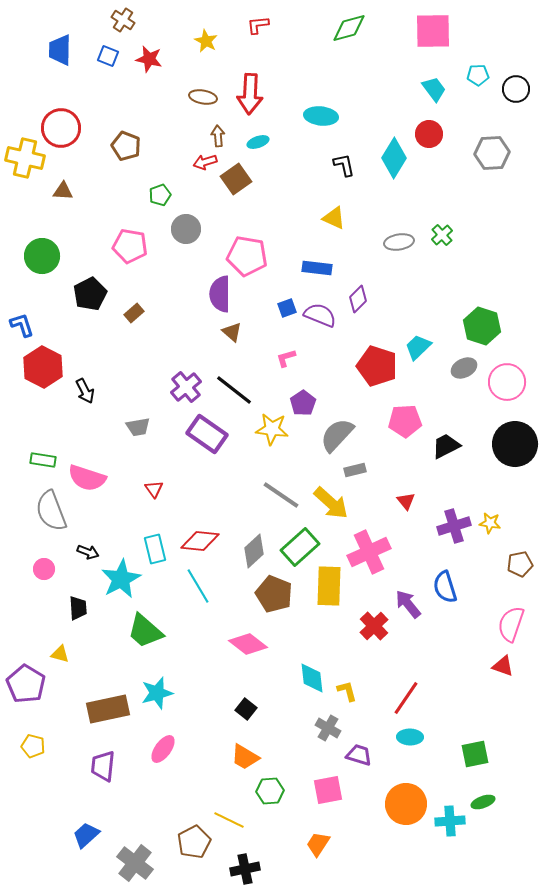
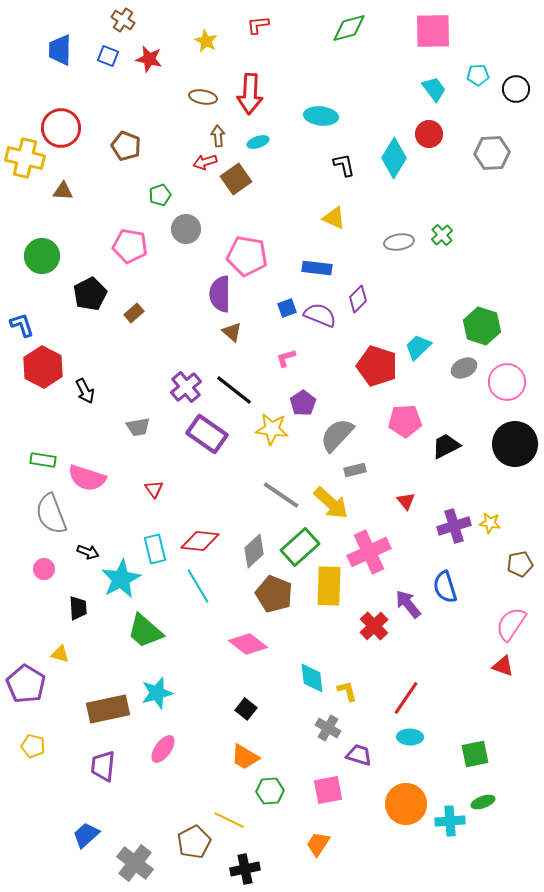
gray semicircle at (51, 511): moved 3 px down
pink semicircle at (511, 624): rotated 15 degrees clockwise
